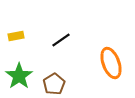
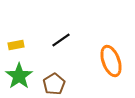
yellow rectangle: moved 9 px down
orange ellipse: moved 2 px up
